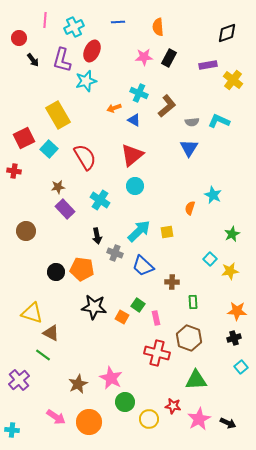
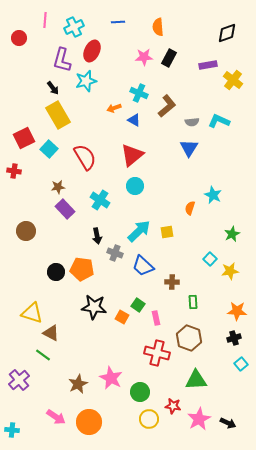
black arrow at (33, 60): moved 20 px right, 28 px down
cyan square at (241, 367): moved 3 px up
green circle at (125, 402): moved 15 px right, 10 px up
